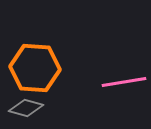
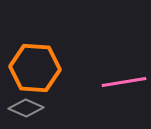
gray diamond: rotated 8 degrees clockwise
